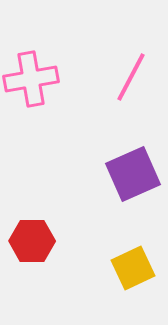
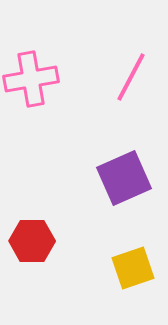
purple square: moved 9 px left, 4 px down
yellow square: rotated 6 degrees clockwise
